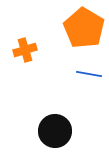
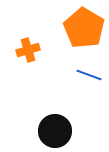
orange cross: moved 3 px right
blue line: moved 1 px down; rotated 10 degrees clockwise
